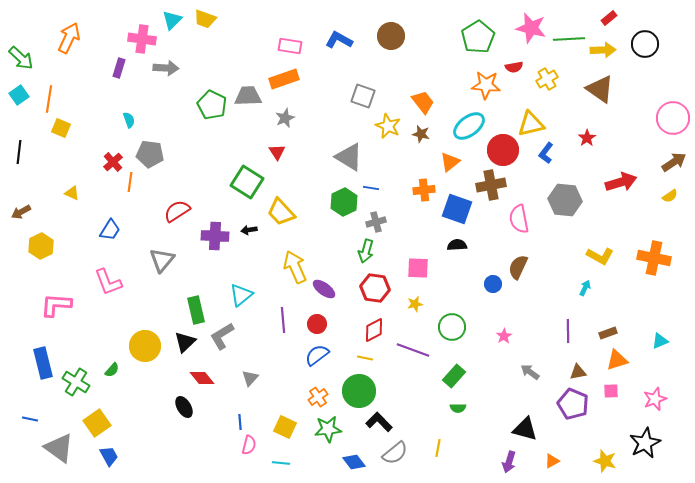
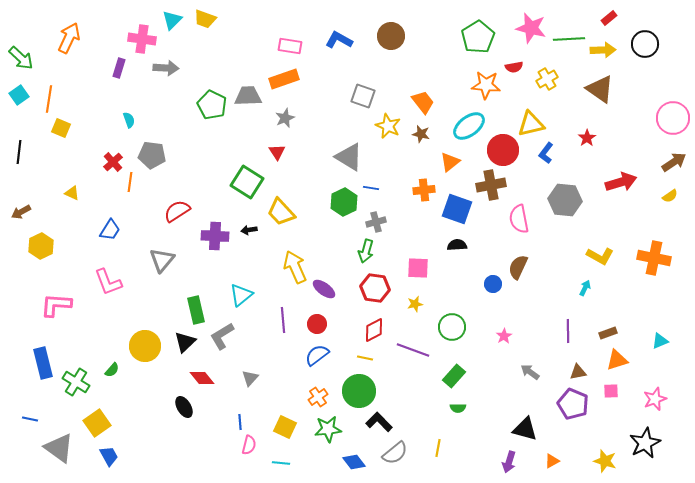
gray pentagon at (150, 154): moved 2 px right, 1 px down
